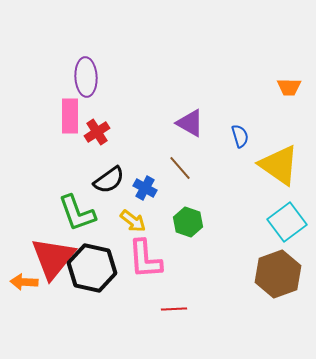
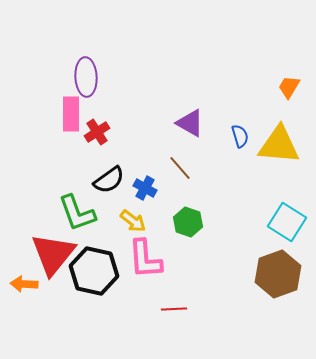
orange trapezoid: rotated 120 degrees clockwise
pink rectangle: moved 1 px right, 2 px up
yellow triangle: moved 20 px up; rotated 30 degrees counterclockwise
cyan square: rotated 21 degrees counterclockwise
red triangle: moved 4 px up
black hexagon: moved 2 px right, 3 px down
orange arrow: moved 2 px down
